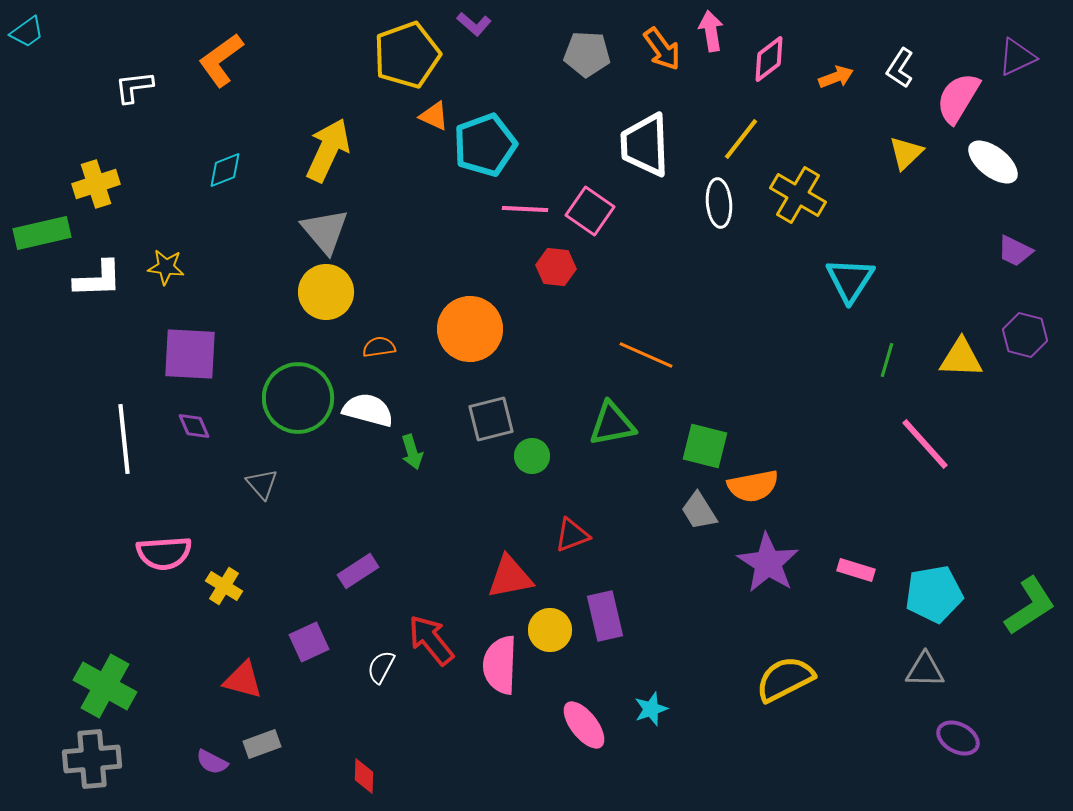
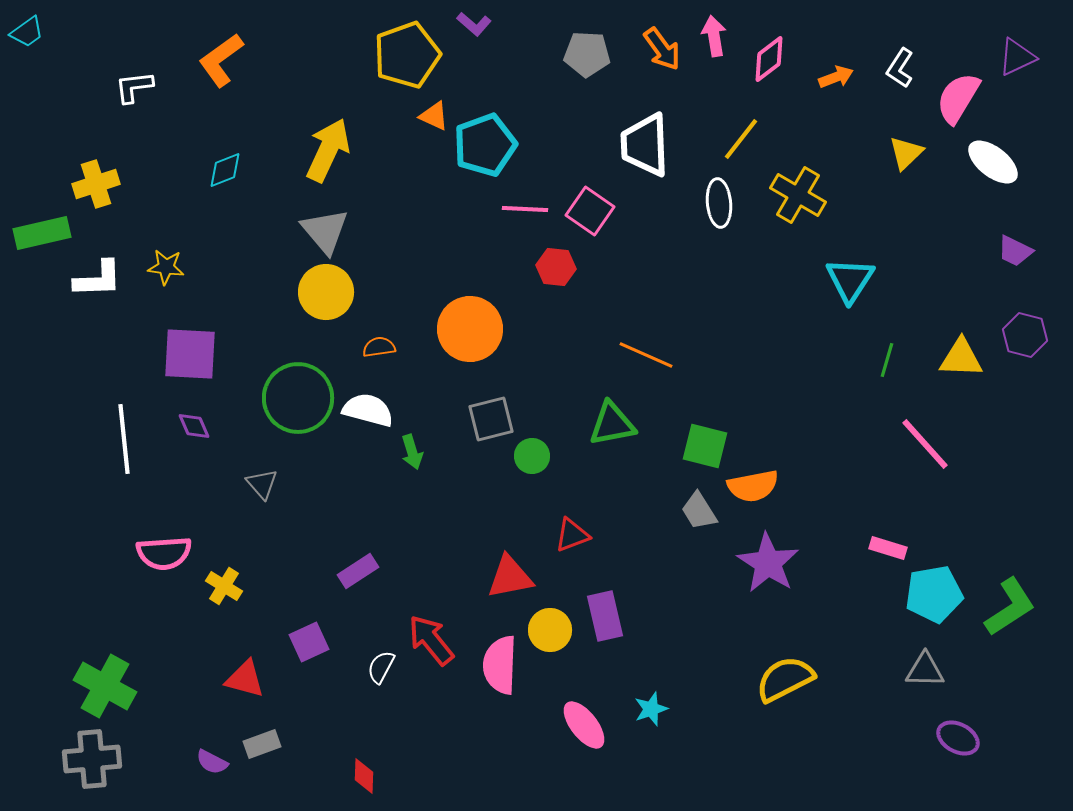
pink arrow at (711, 31): moved 3 px right, 5 px down
pink rectangle at (856, 570): moved 32 px right, 22 px up
green L-shape at (1030, 606): moved 20 px left, 1 px down
red triangle at (243, 680): moved 2 px right, 1 px up
